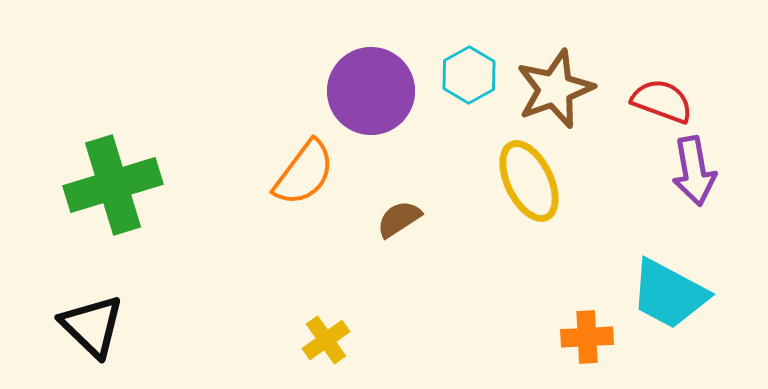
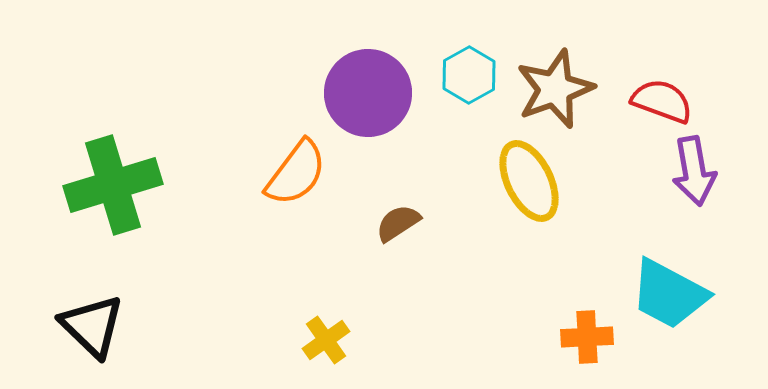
purple circle: moved 3 px left, 2 px down
orange semicircle: moved 8 px left
brown semicircle: moved 1 px left, 4 px down
